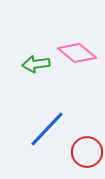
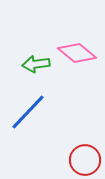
blue line: moved 19 px left, 17 px up
red circle: moved 2 px left, 8 px down
